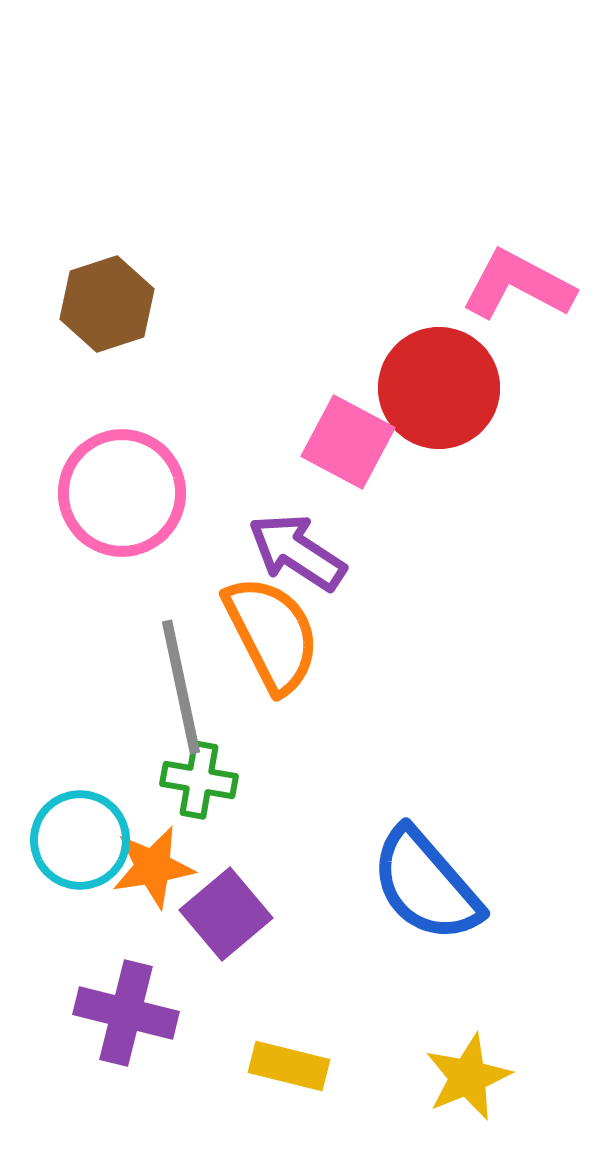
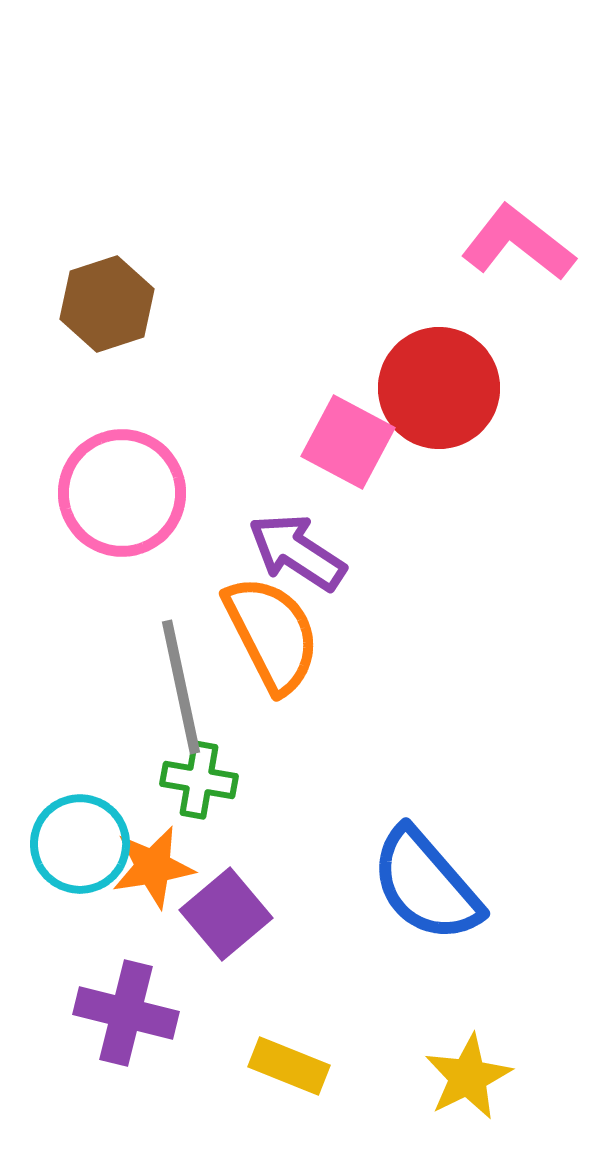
pink L-shape: moved 42 px up; rotated 10 degrees clockwise
cyan circle: moved 4 px down
yellow rectangle: rotated 8 degrees clockwise
yellow star: rotated 4 degrees counterclockwise
